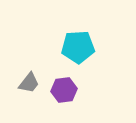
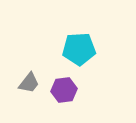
cyan pentagon: moved 1 px right, 2 px down
